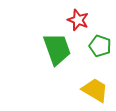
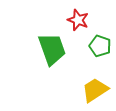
green trapezoid: moved 5 px left
yellow trapezoid: rotated 64 degrees counterclockwise
